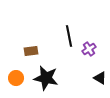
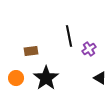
black star: rotated 25 degrees clockwise
